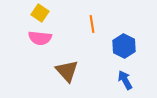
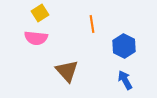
yellow square: rotated 24 degrees clockwise
pink semicircle: moved 4 px left
